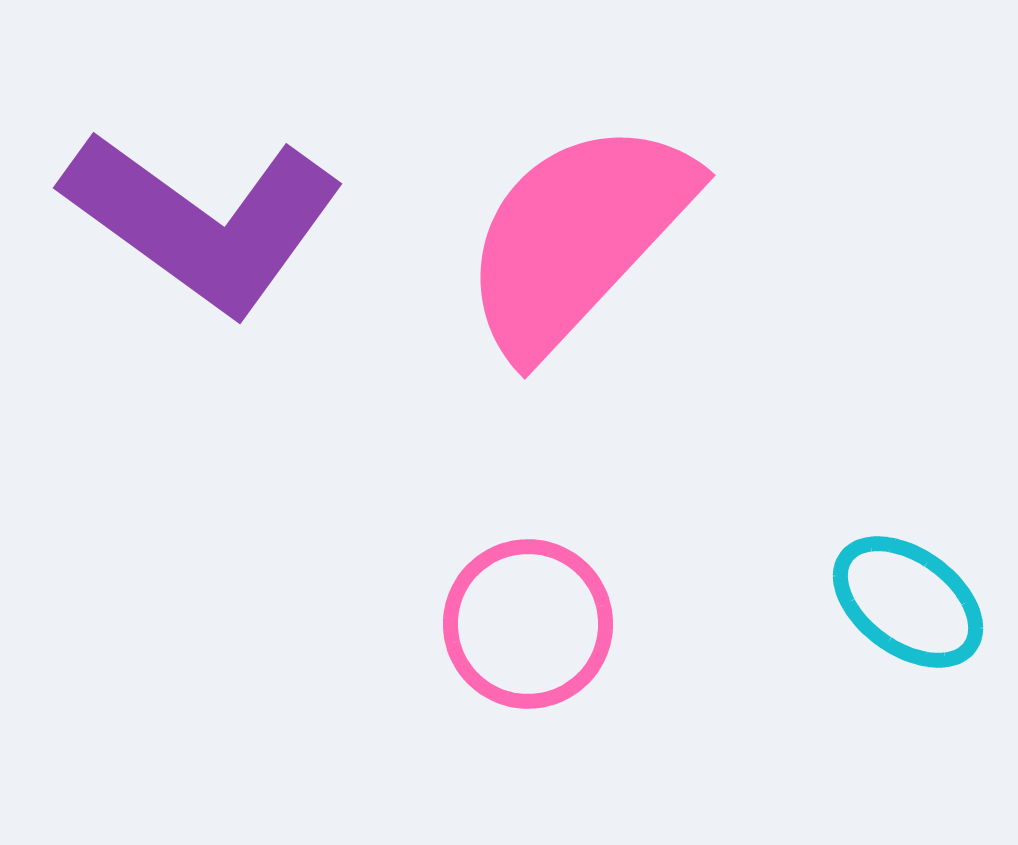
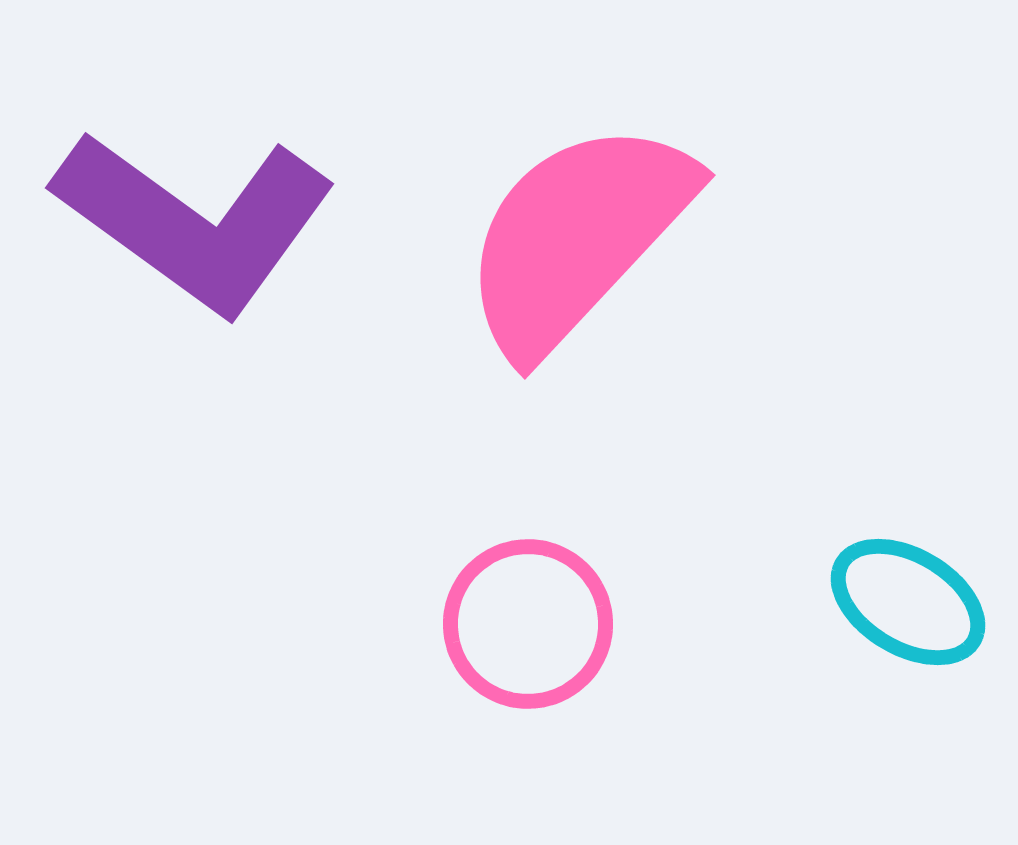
purple L-shape: moved 8 px left
cyan ellipse: rotated 5 degrees counterclockwise
